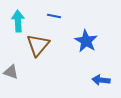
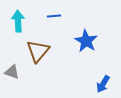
blue line: rotated 16 degrees counterclockwise
brown triangle: moved 6 px down
gray triangle: moved 1 px right
blue arrow: moved 2 px right, 4 px down; rotated 66 degrees counterclockwise
